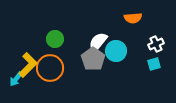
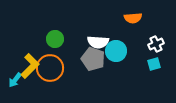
white semicircle: rotated 125 degrees counterclockwise
gray pentagon: rotated 15 degrees counterclockwise
yellow L-shape: moved 2 px right, 1 px down
cyan arrow: moved 1 px left, 1 px down
